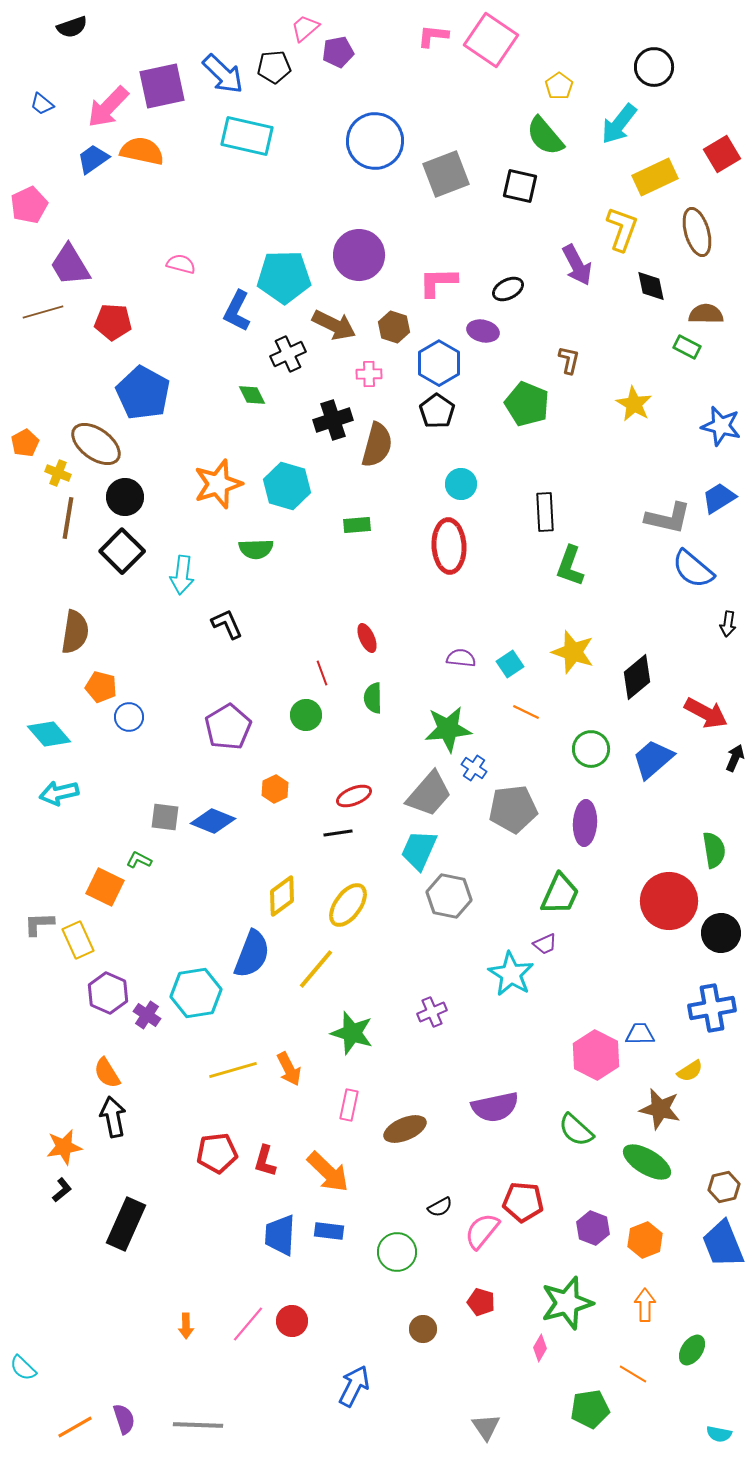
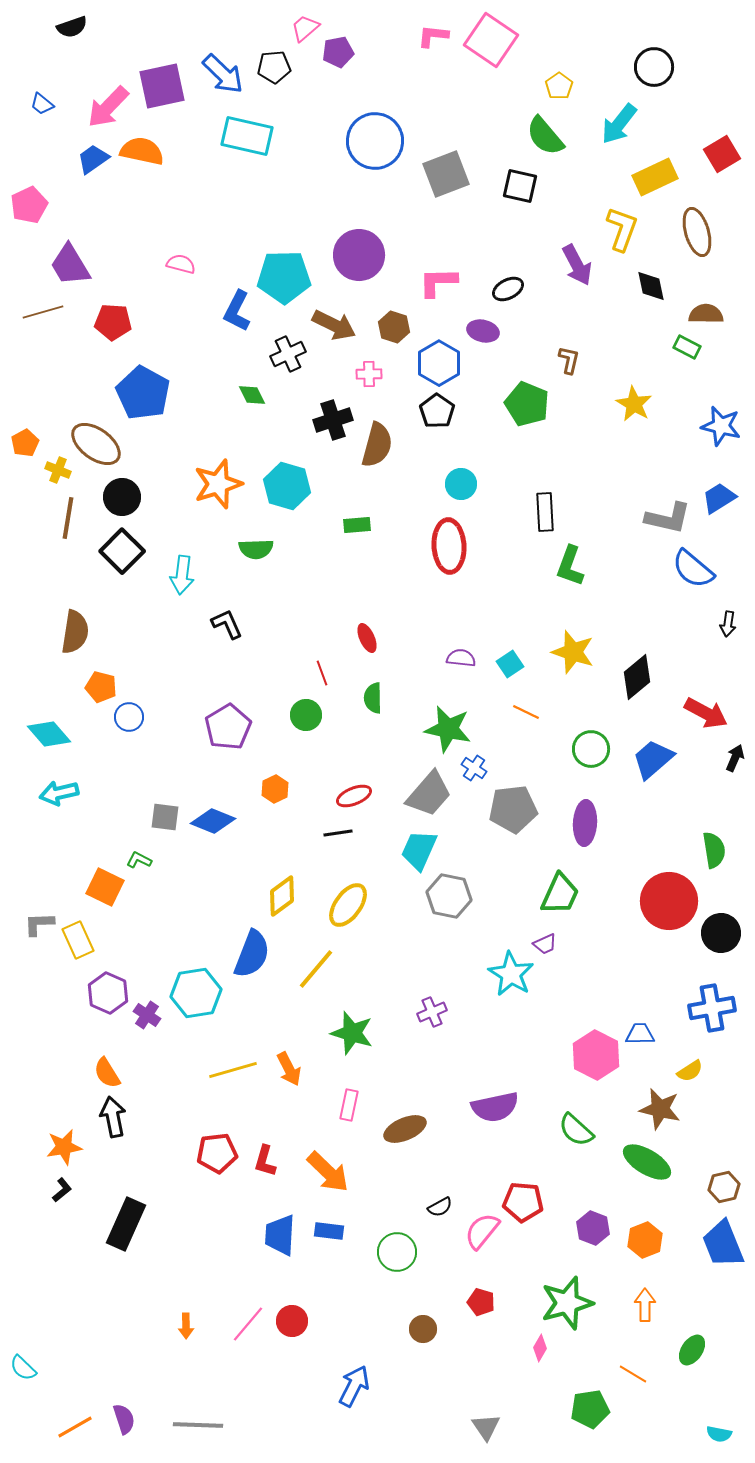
yellow cross at (58, 473): moved 3 px up
black circle at (125, 497): moved 3 px left
green star at (448, 729): rotated 18 degrees clockwise
